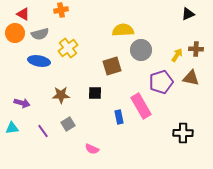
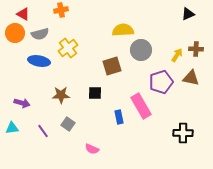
gray square: rotated 24 degrees counterclockwise
